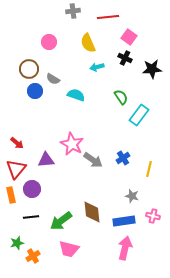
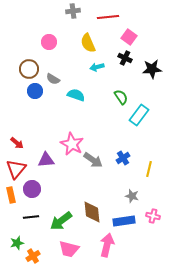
pink arrow: moved 18 px left, 3 px up
